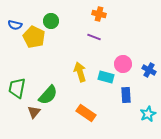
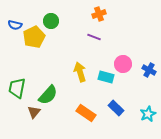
orange cross: rotated 32 degrees counterclockwise
yellow pentagon: rotated 20 degrees clockwise
blue rectangle: moved 10 px left, 13 px down; rotated 42 degrees counterclockwise
